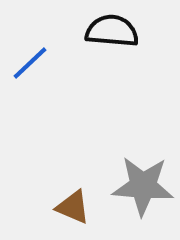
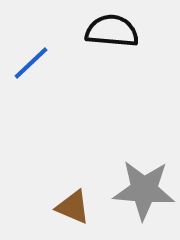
blue line: moved 1 px right
gray star: moved 1 px right, 4 px down
